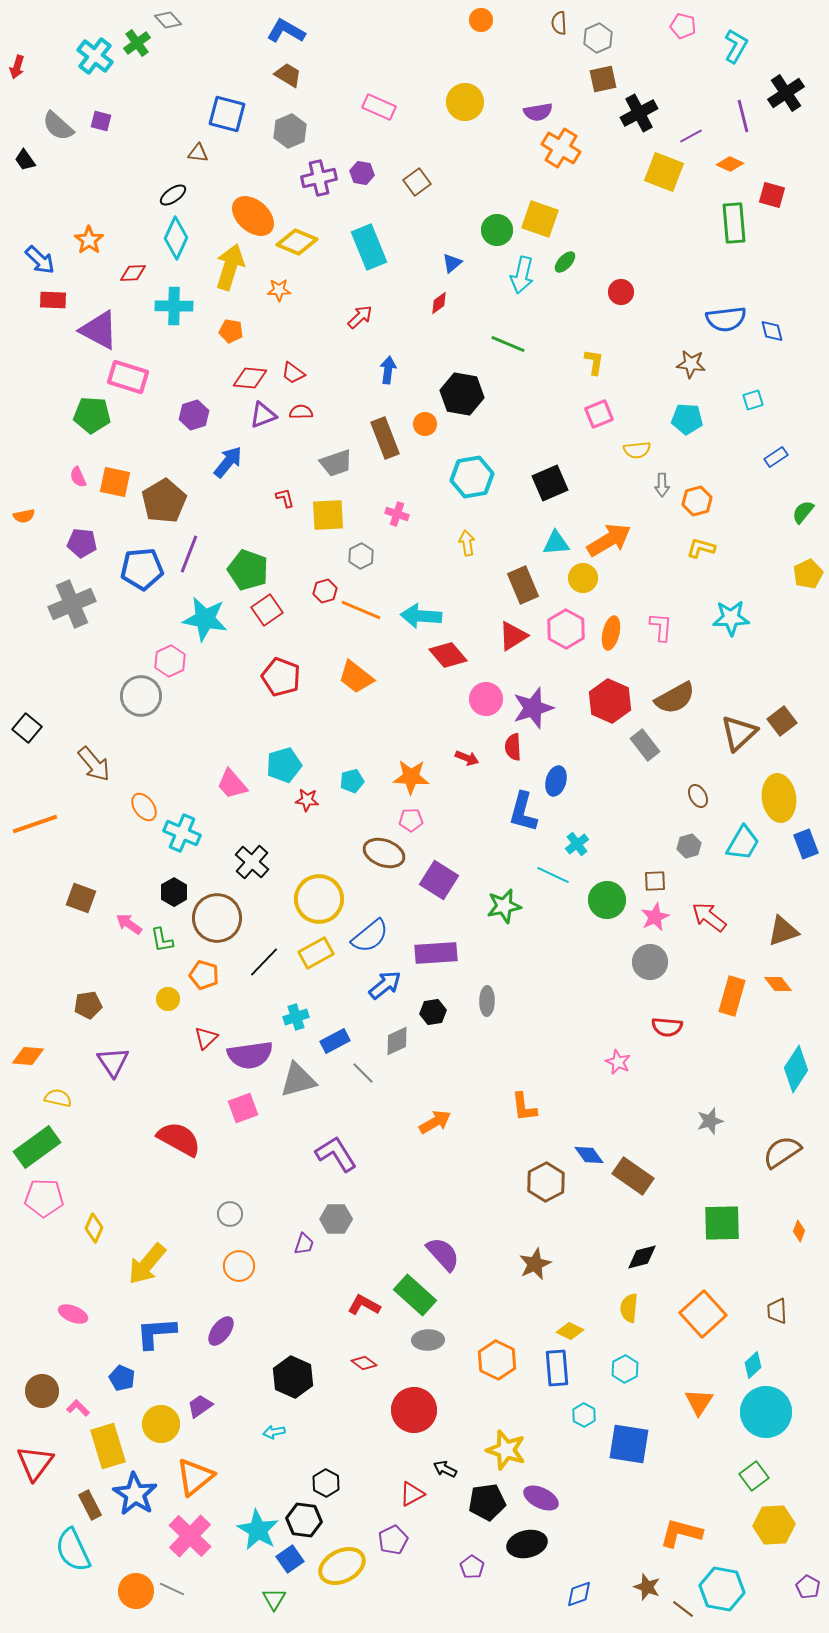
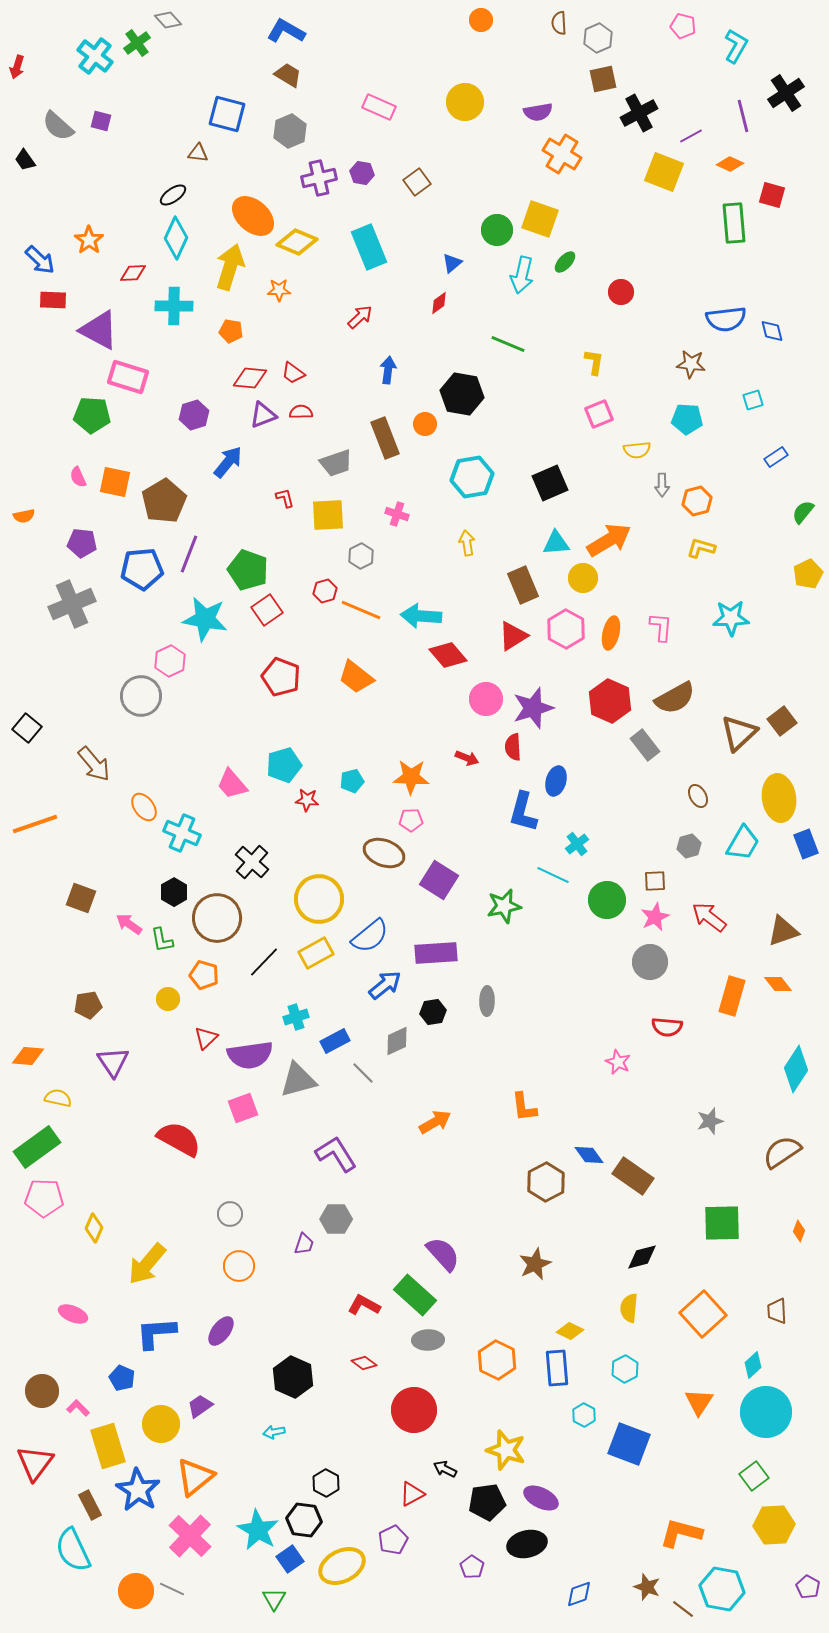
orange cross at (561, 148): moved 1 px right, 6 px down
blue square at (629, 1444): rotated 12 degrees clockwise
blue star at (135, 1494): moved 3 px right, 4 px up
